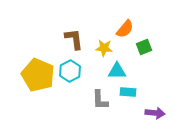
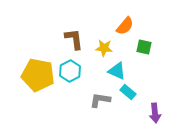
orange semicircle: moved 3 px up
green square: rotated 35 degrees clockwise
cyan triangle: rotated 24 degrees clockwise
yellow pentagon: rotated 12 degrees counterclockwise
cyan rectangle: rotated 35 degrees clockwise
gray L-shape: rotated 100 degrees clockwise
purple arrow: rotated 78 degrees clockwise
